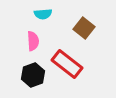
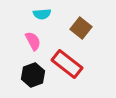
cyan semicircle: moved 1 px left
brown square: moved 3 px left
pink semicircle: rotated 24 degrees counterclockwise
